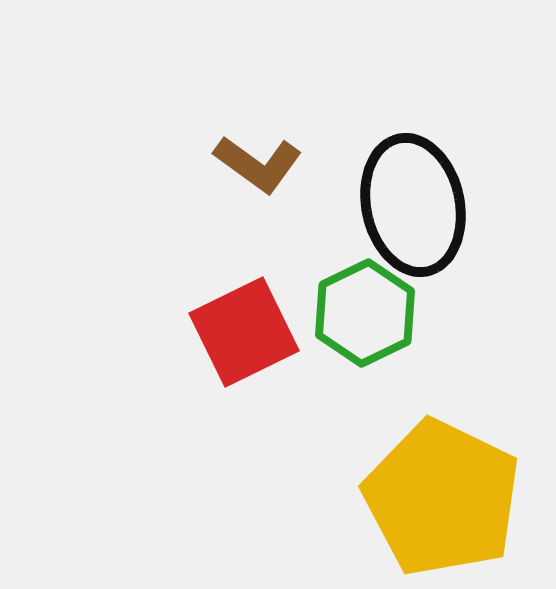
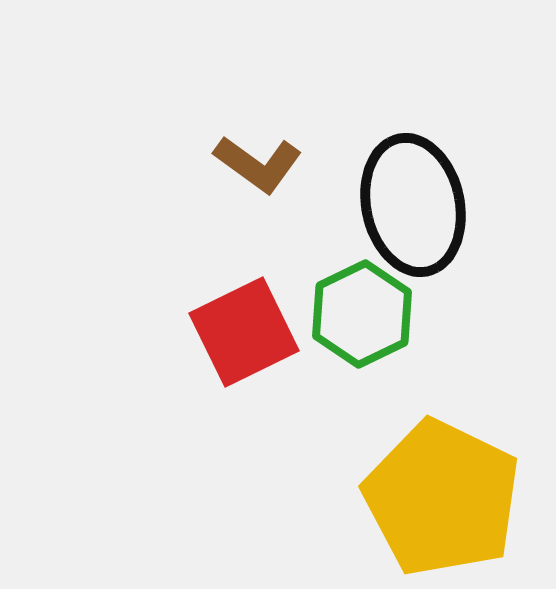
green hexagon: moved 3 px left, 1 px down
